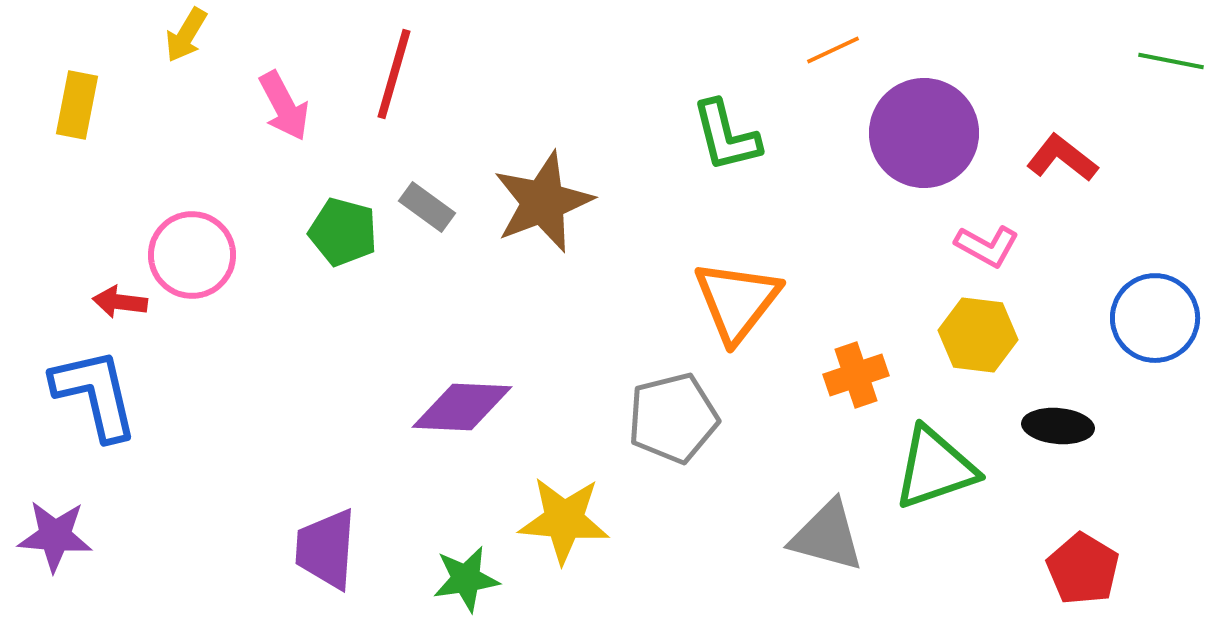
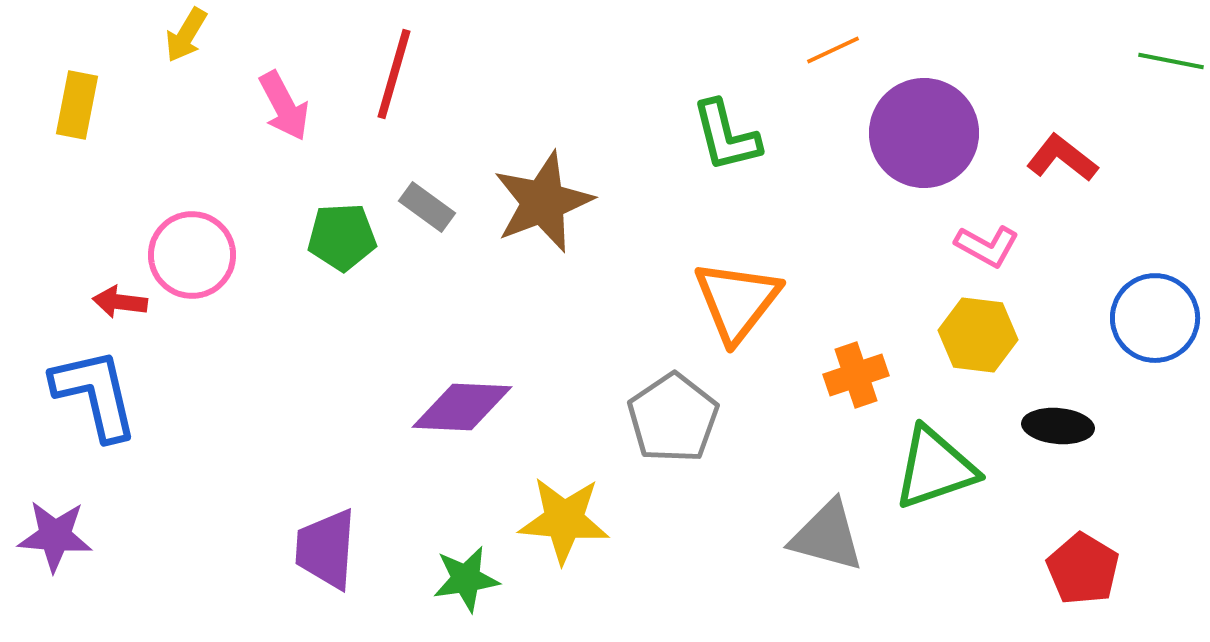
green pentagon: moved 1 px left, 5 px down; rotated 18 degrees counterclockwise
gray pentagon: rotated 20 degrees counterclockwise
